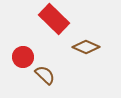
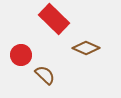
brown diamond: moved 1 px down
red circle: moved 2 px left, 2 px up
